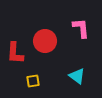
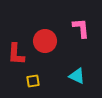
red L-shape: moved 1 px right, 1 px down
cyan triangle: rotated 12 degrees counterclockwise
